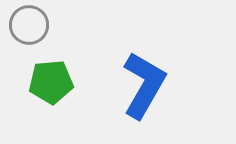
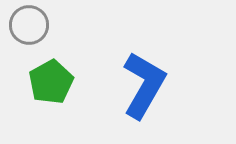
green pentagon: rotated 24 degrees counterclockwise
